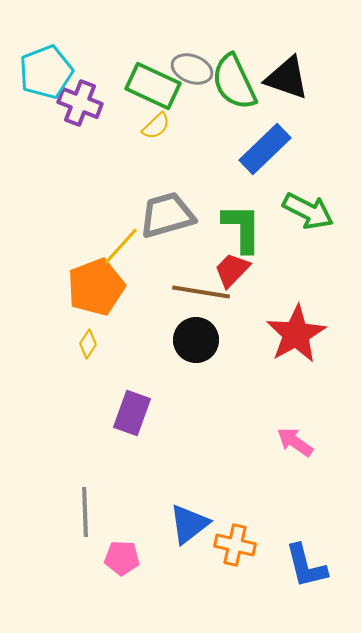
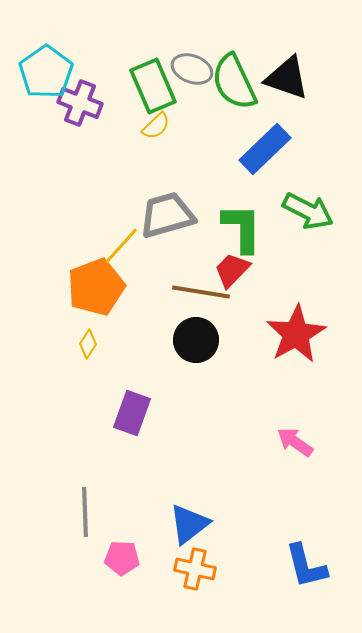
cyan pentagon: rotated 14 degrees counterclockwise
green rectangle: rotated 42 degrees clockwise
orange cross: moved 40 px left, 24 px down
